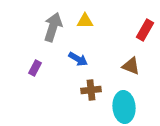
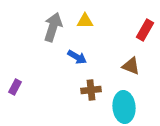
blue arrow: moved 1 px left, 2 px up
purple rectangle: moved 20 px left, 19 px down
